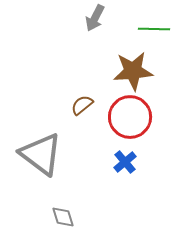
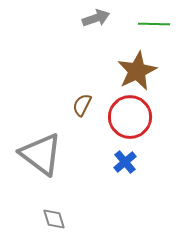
gray arrow: moved 1 px right; rotated 136 degrees counterclockwise
green line: moved 5 px up
brown star: moved 4 px right; rotated 21 degrees counterclockwise
brown semicircle: rotated 25 degrees counterclockwise
gray diamond: moved 9 px left, 2 px down
